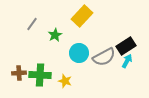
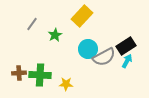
cyan circle: moved 9 px right, 4 px up
yellow star: moved 1 px right, 3 px down; rotated 16 degrees counterclockwise
